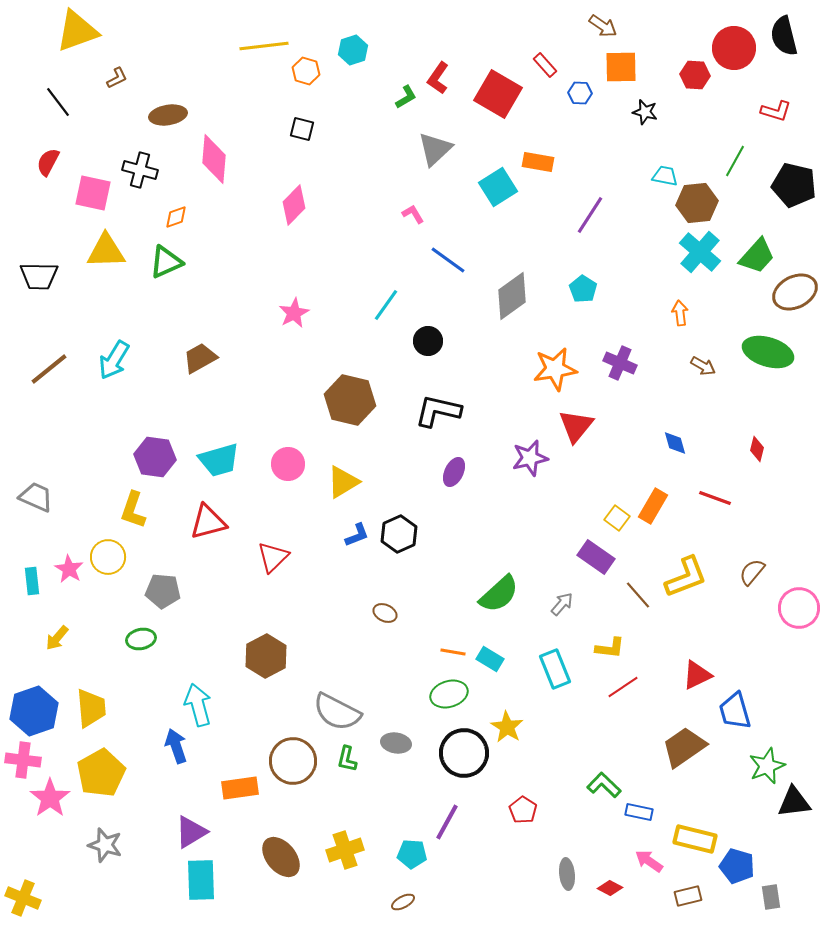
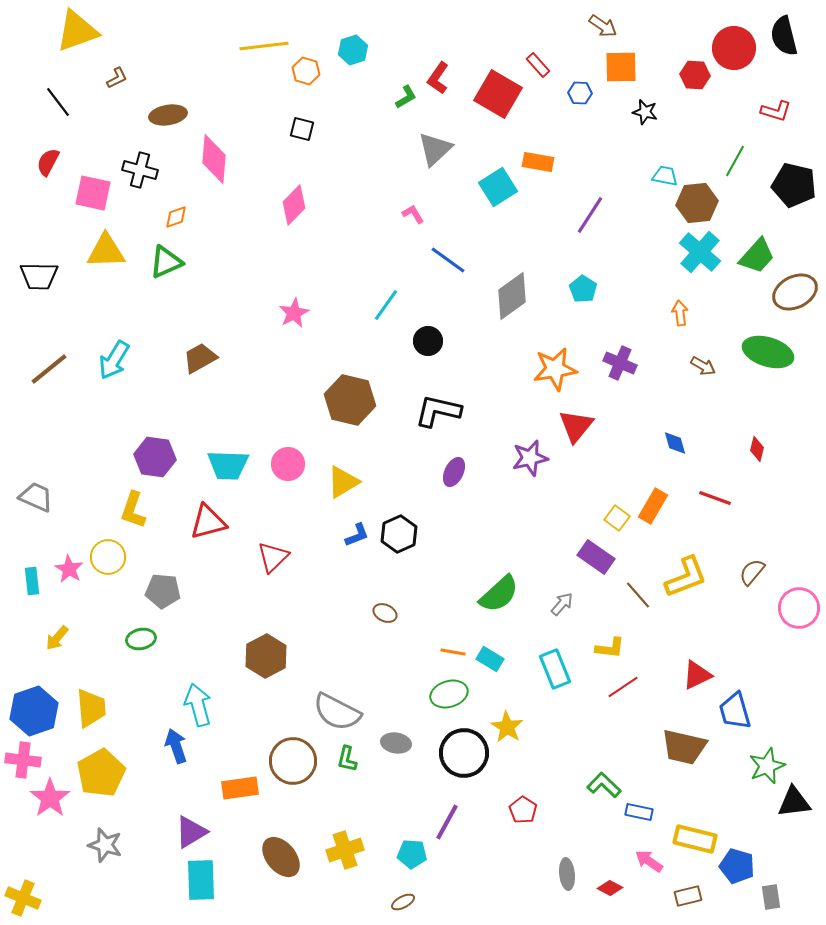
red rectangle at (545, 65): moved 7 px left
cyan trapezoid at (219, 460): moved 9 px right, 5 px down; rotated 18 degrees clockwise
brown trapezoid at (684, 747): rotated 132 degrees counterclockwise
